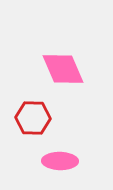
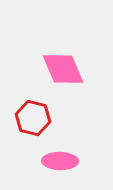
red hexagon: rotated 12 degrees clockwise
